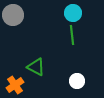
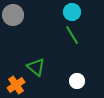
cyan circle: moved 1 px left, 1 px up
green line: rotated 24 degrees counterclockwise
green triangle: rotated 12 degrees clockwise
orange cross: moved 1 px right
